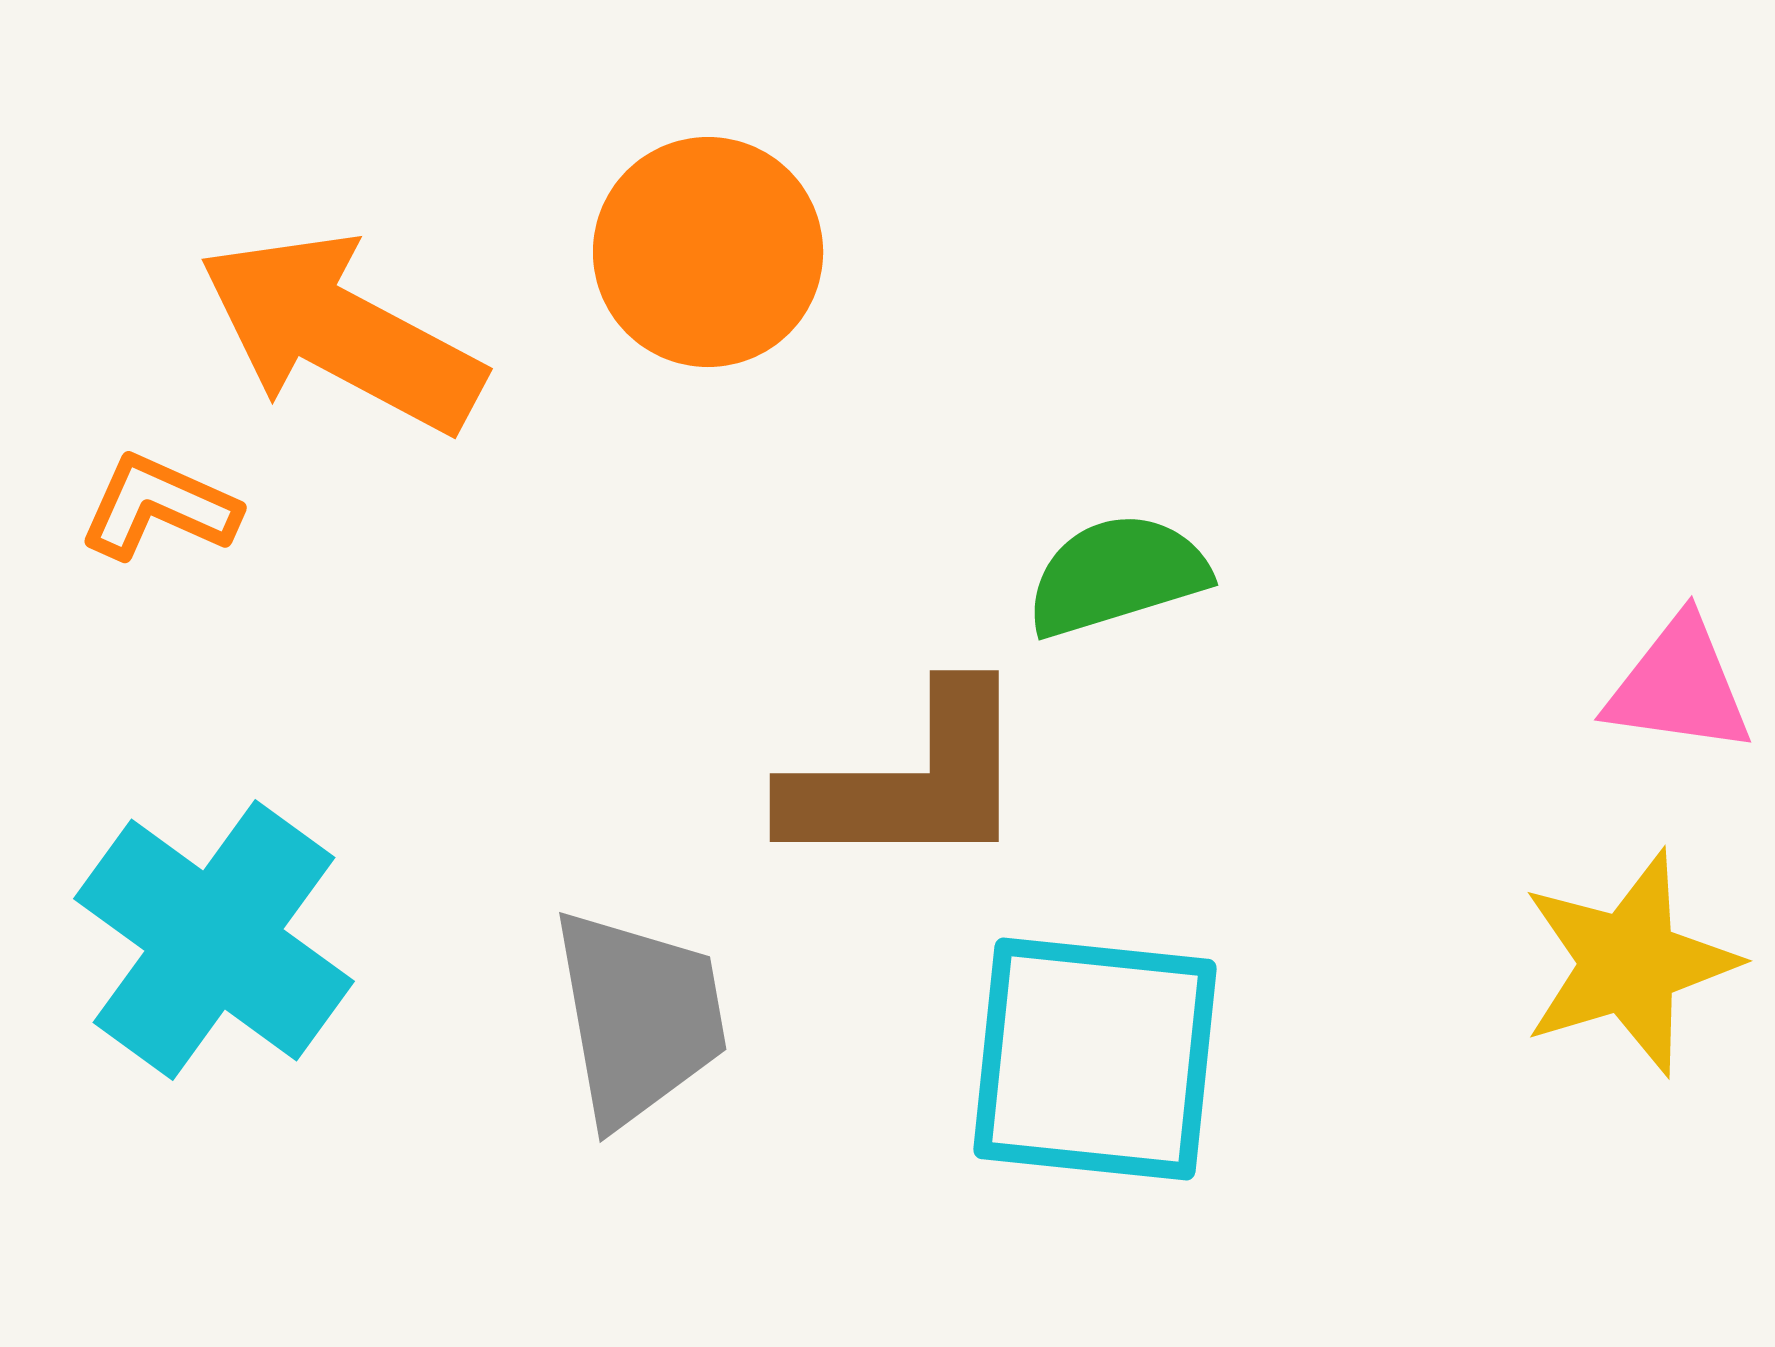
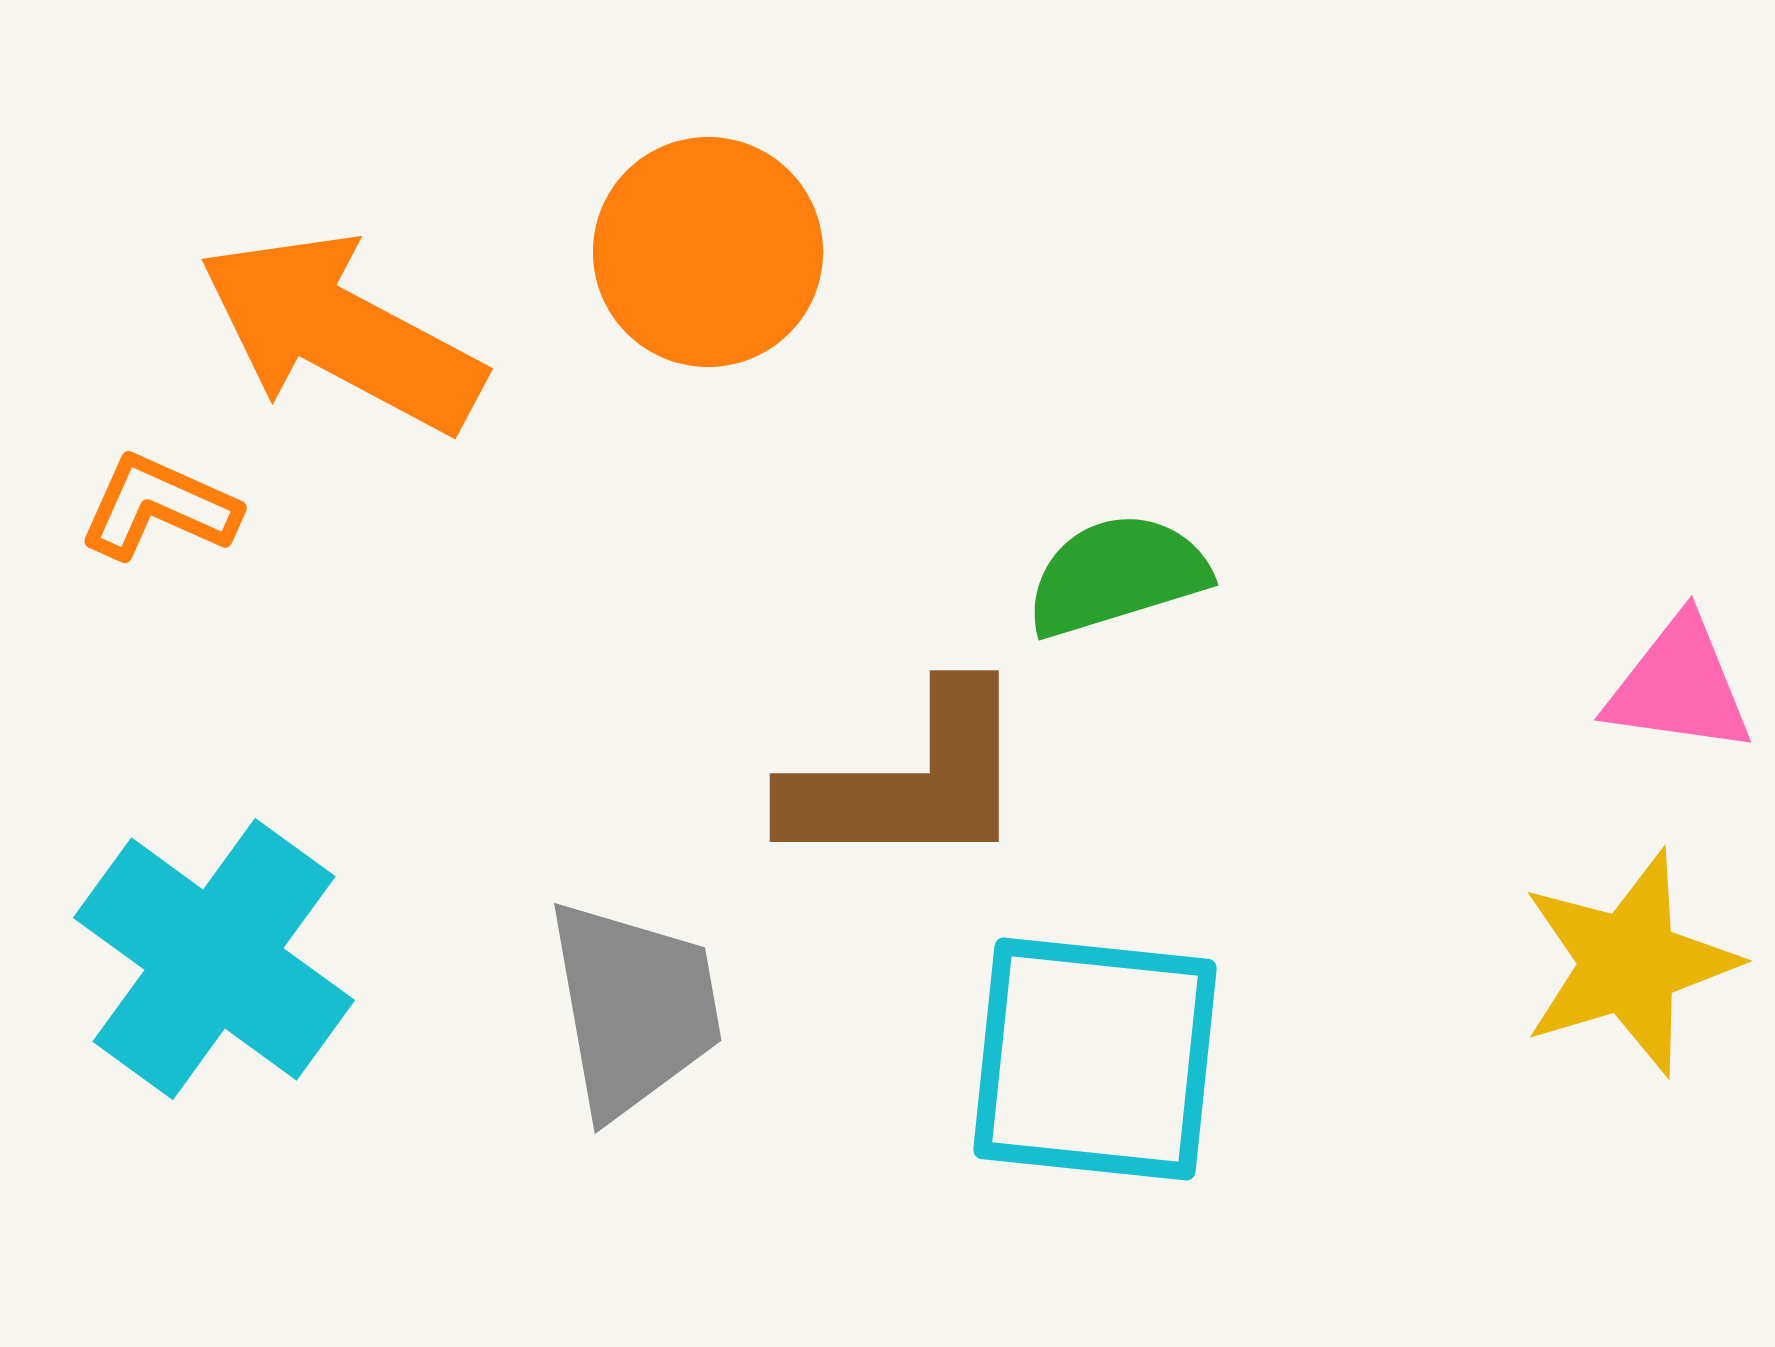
cyan cross: moved 19 px down
gray trapezoid: moved 5 px left, 9 px up
